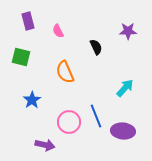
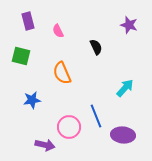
purple star: moved 1 px right, 6 px up; rotated 18 degrees clockwise
green square: moved 1 px up
orange semicircle: moved 3 px left, 1 px down
blue star: rotated 24 degrees clockwise
pink circle: moved 5 px down
purple ellipse: moved 4 px down
